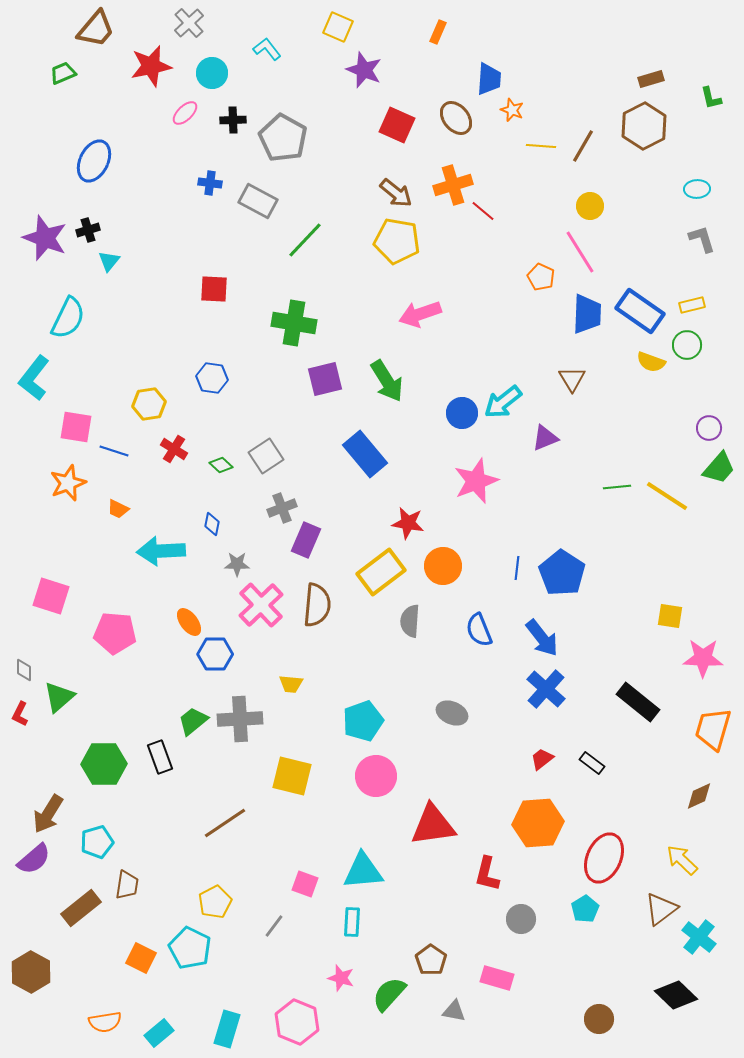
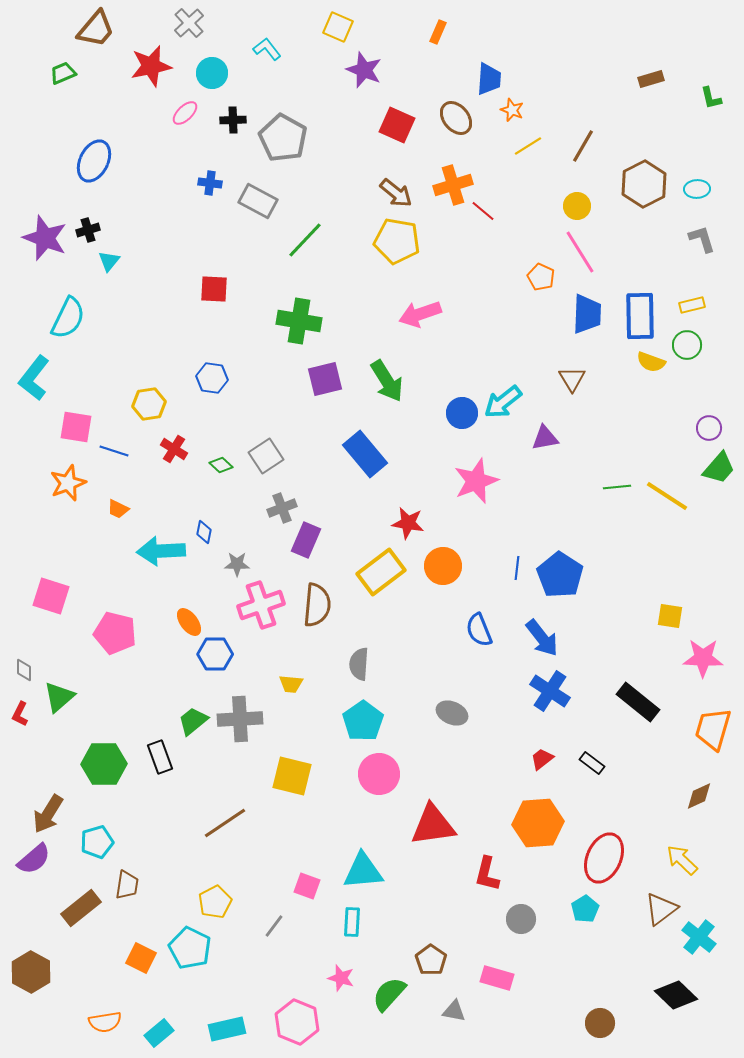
brown hexagon at (644, 126): moved 58 px down
yellow line at (541, 146): moved 13 px left; rotated 36 degrees counterclockwise
yellow circle at (590, 206): moved 13 px left
blue rectangle at (640, 311): moved 5 px down; rotated 54 degrees clockwise
green cross at (294, 323): moved 5 px right, 2 px up
purple triangle at (545, 438): rotated 12 degrees clockwise
blue diamond at (212, 524): moved 8 px left, 8 px down
blue pentagon at (562, 573): moved 2 px left, 2 px down
pink cross at (261, 605): rotated 24 degrees clockwise
gray semicircle at (410, 621): moved 51 px left, 43 px down
pink pentagon at (115, 633): rotated 9 degrees clockwise
blue cross at (546, 689): moved 4 px right, 2 px down; rotated 9 degrees counterclockwise
cyan pentagon at (363, 721): rotated 15 degrees counterclockwise
pink circle at (376, 776): moved 3 px right, 2 px up
pink square at (305, 884): moved 2 px right, 2 px down
brown circle at (599, 1019): moved 1 px right, 4 px down
cyan rectangle at (227, 1029): rotated 60 degrees clockwise
